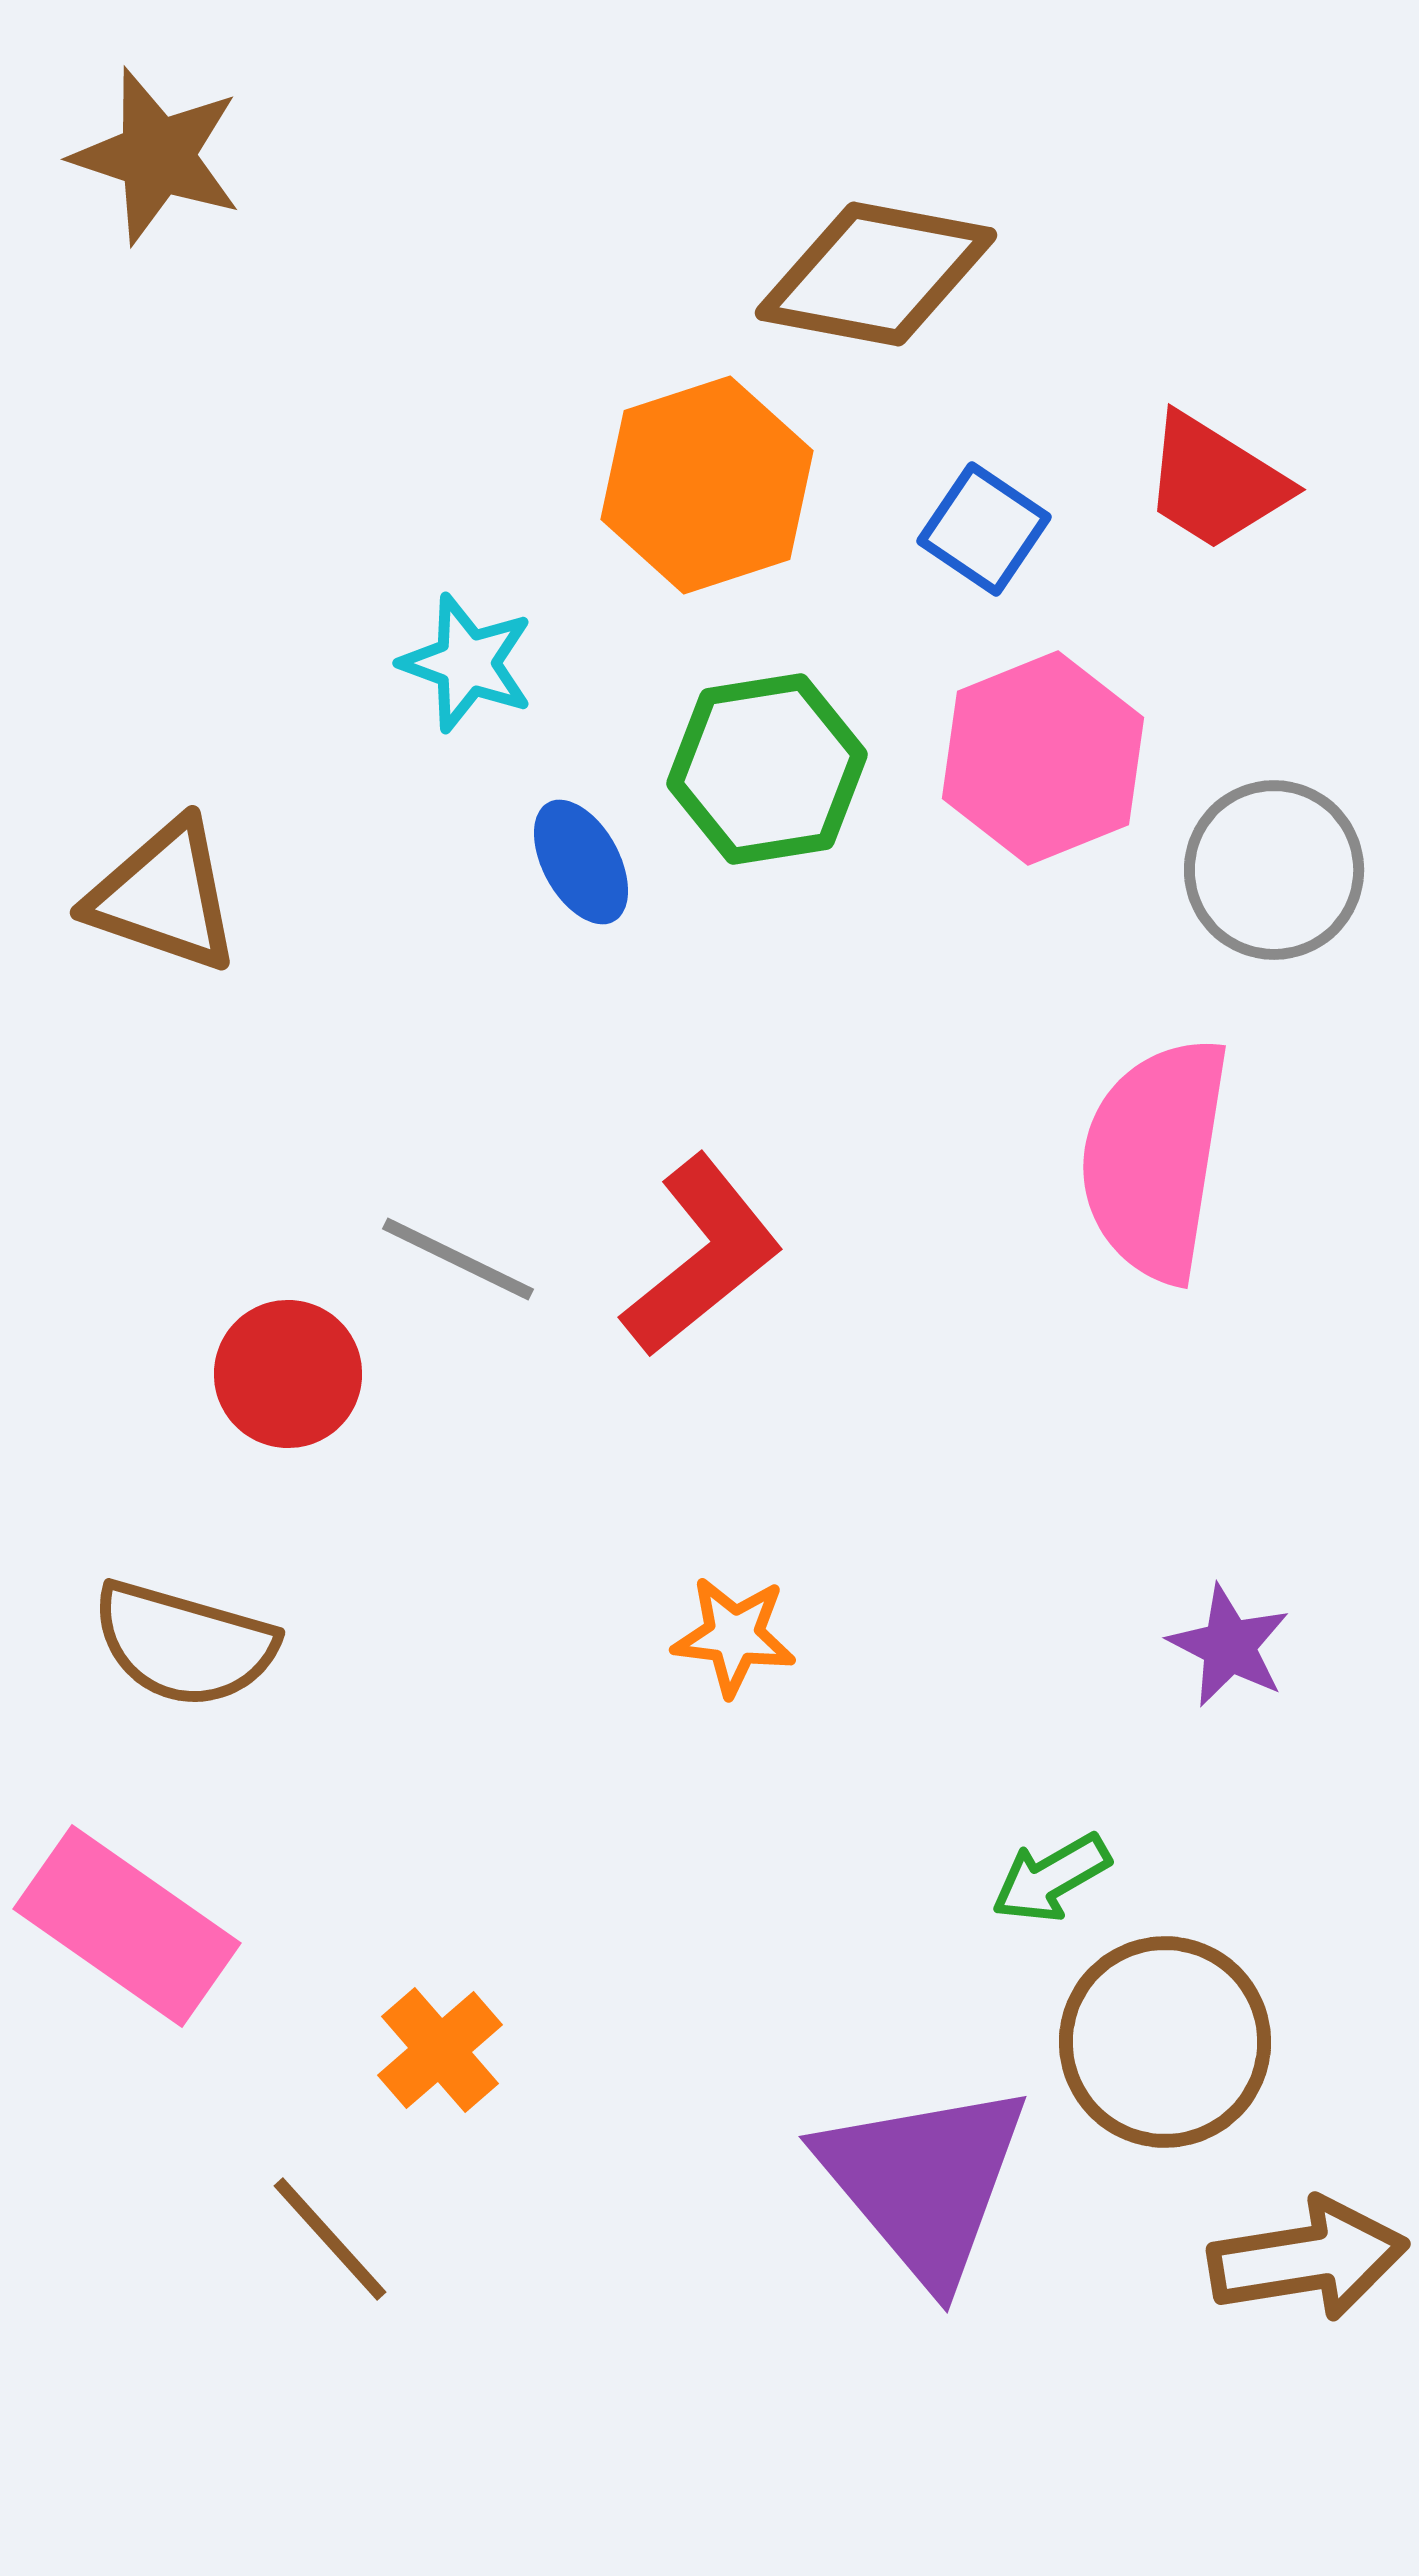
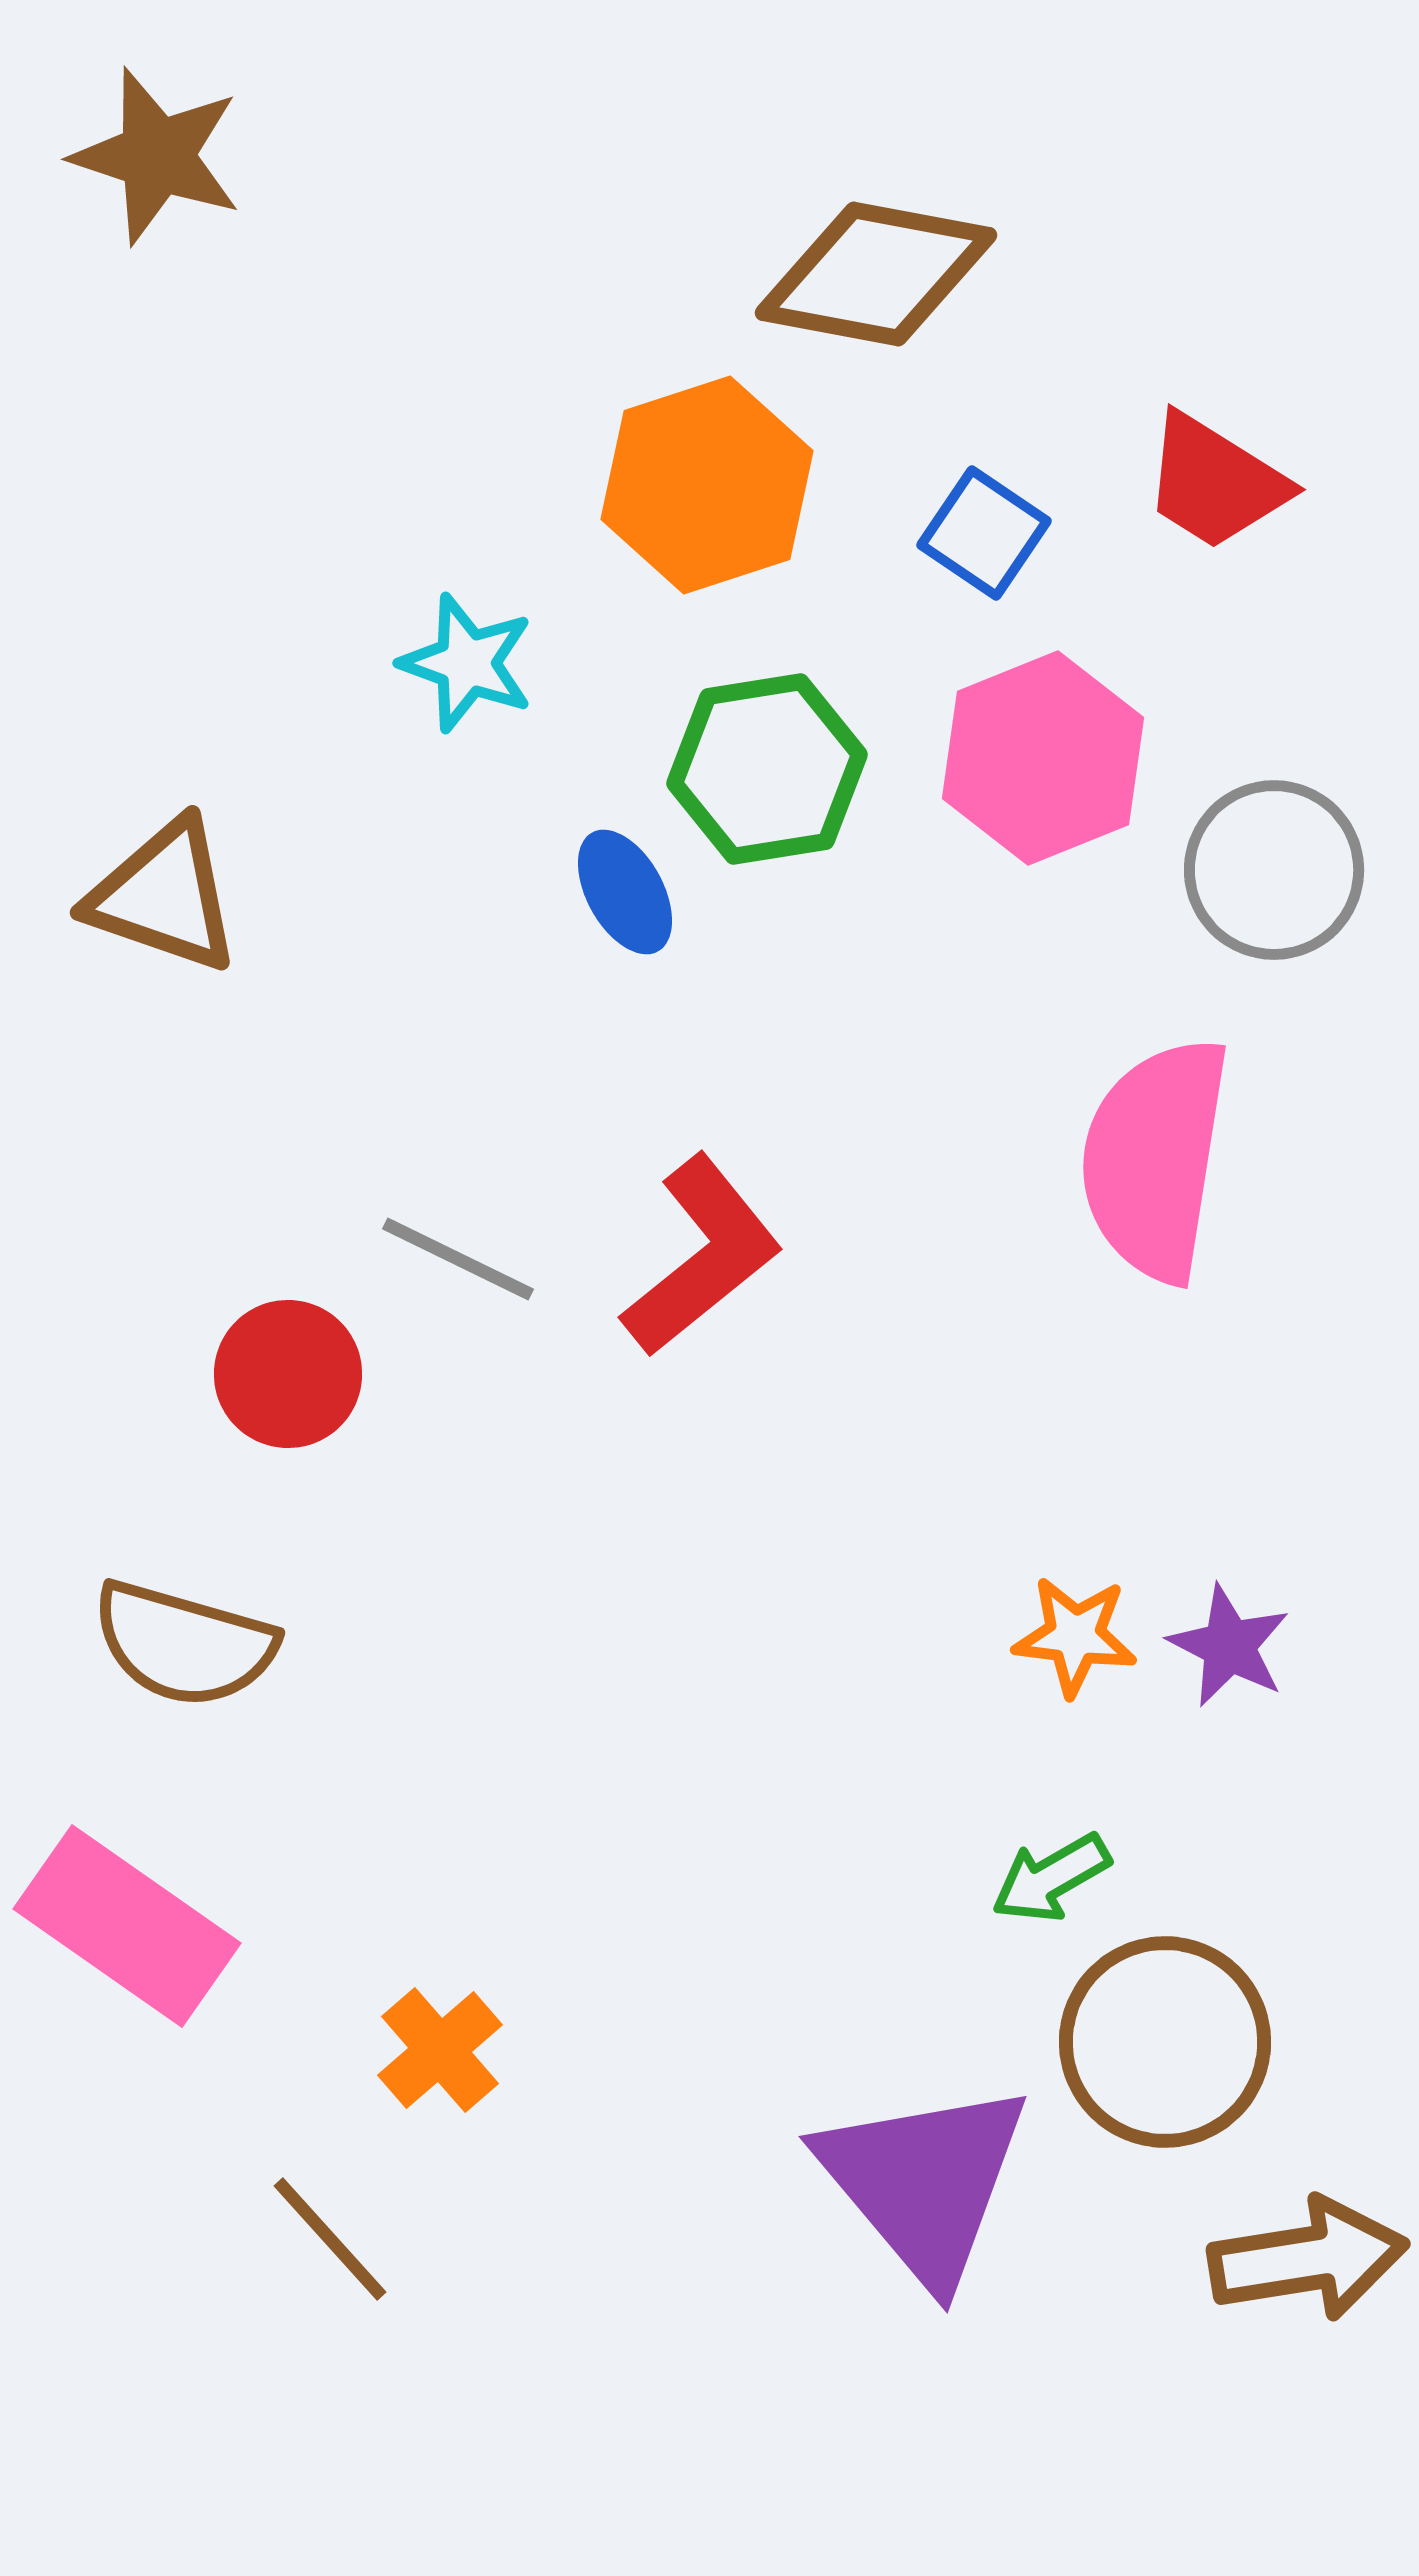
blue square: moved 4 px down
blue ellipse: moved 44 px right, 30 px down
orange star: moved 341 px right
